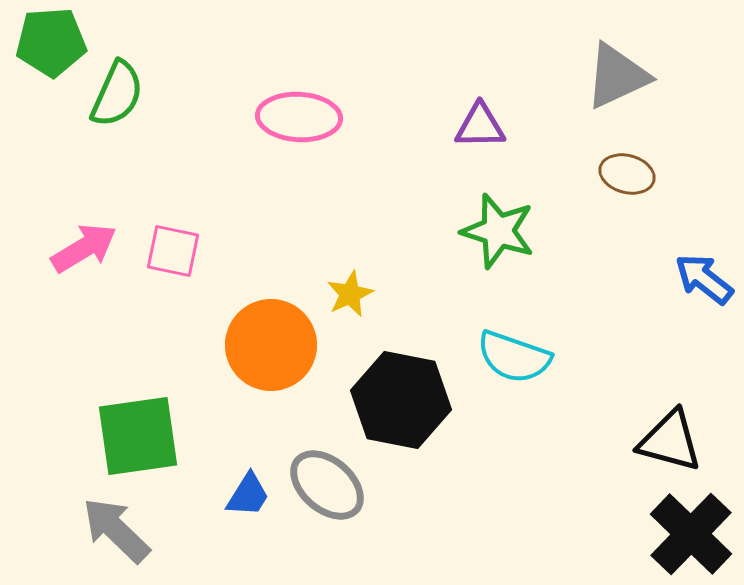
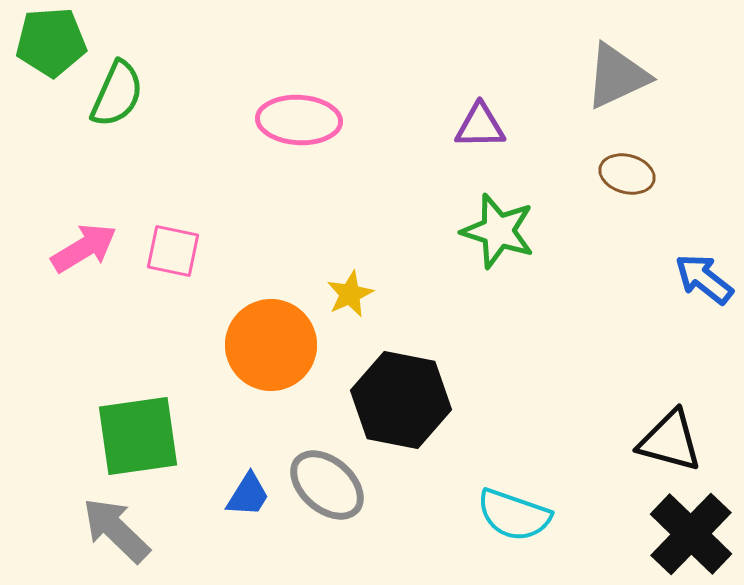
pink ellipse: moved 3 px down
cyan semicircle: moved 158 px down
